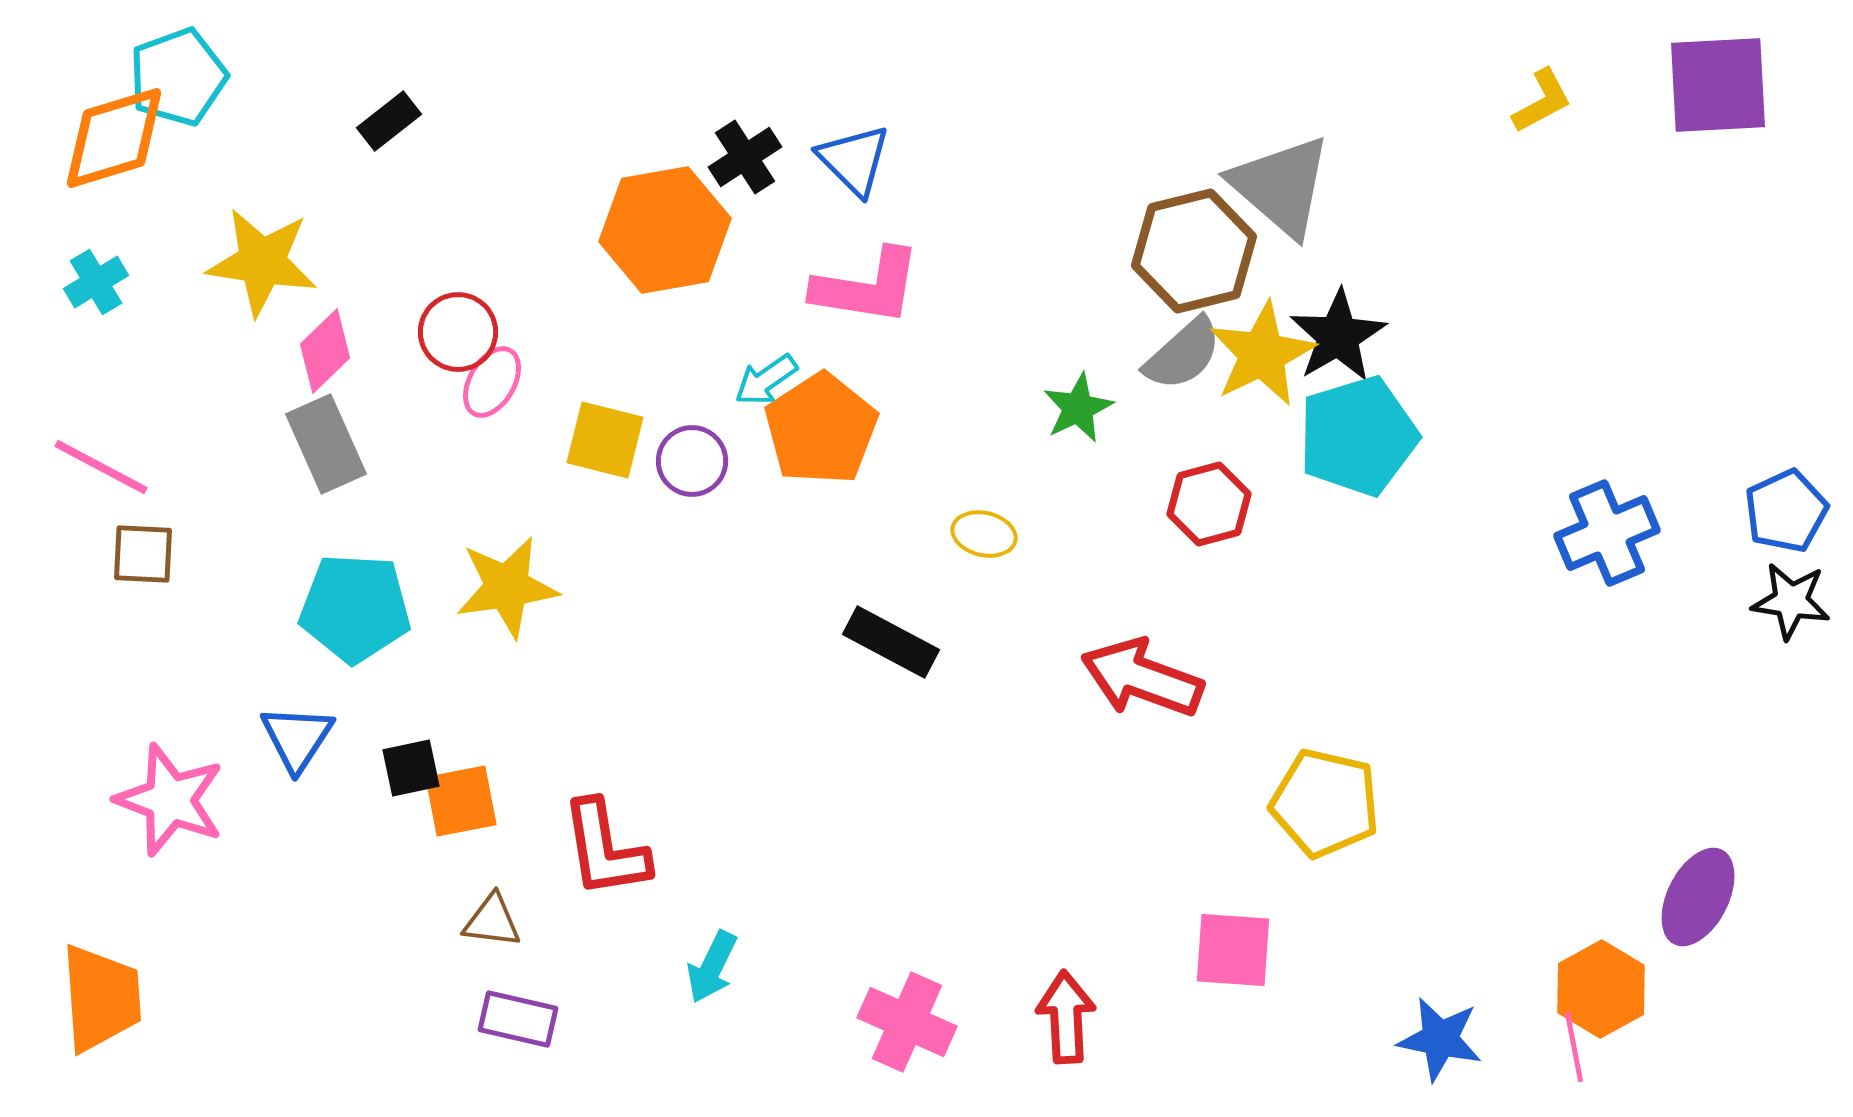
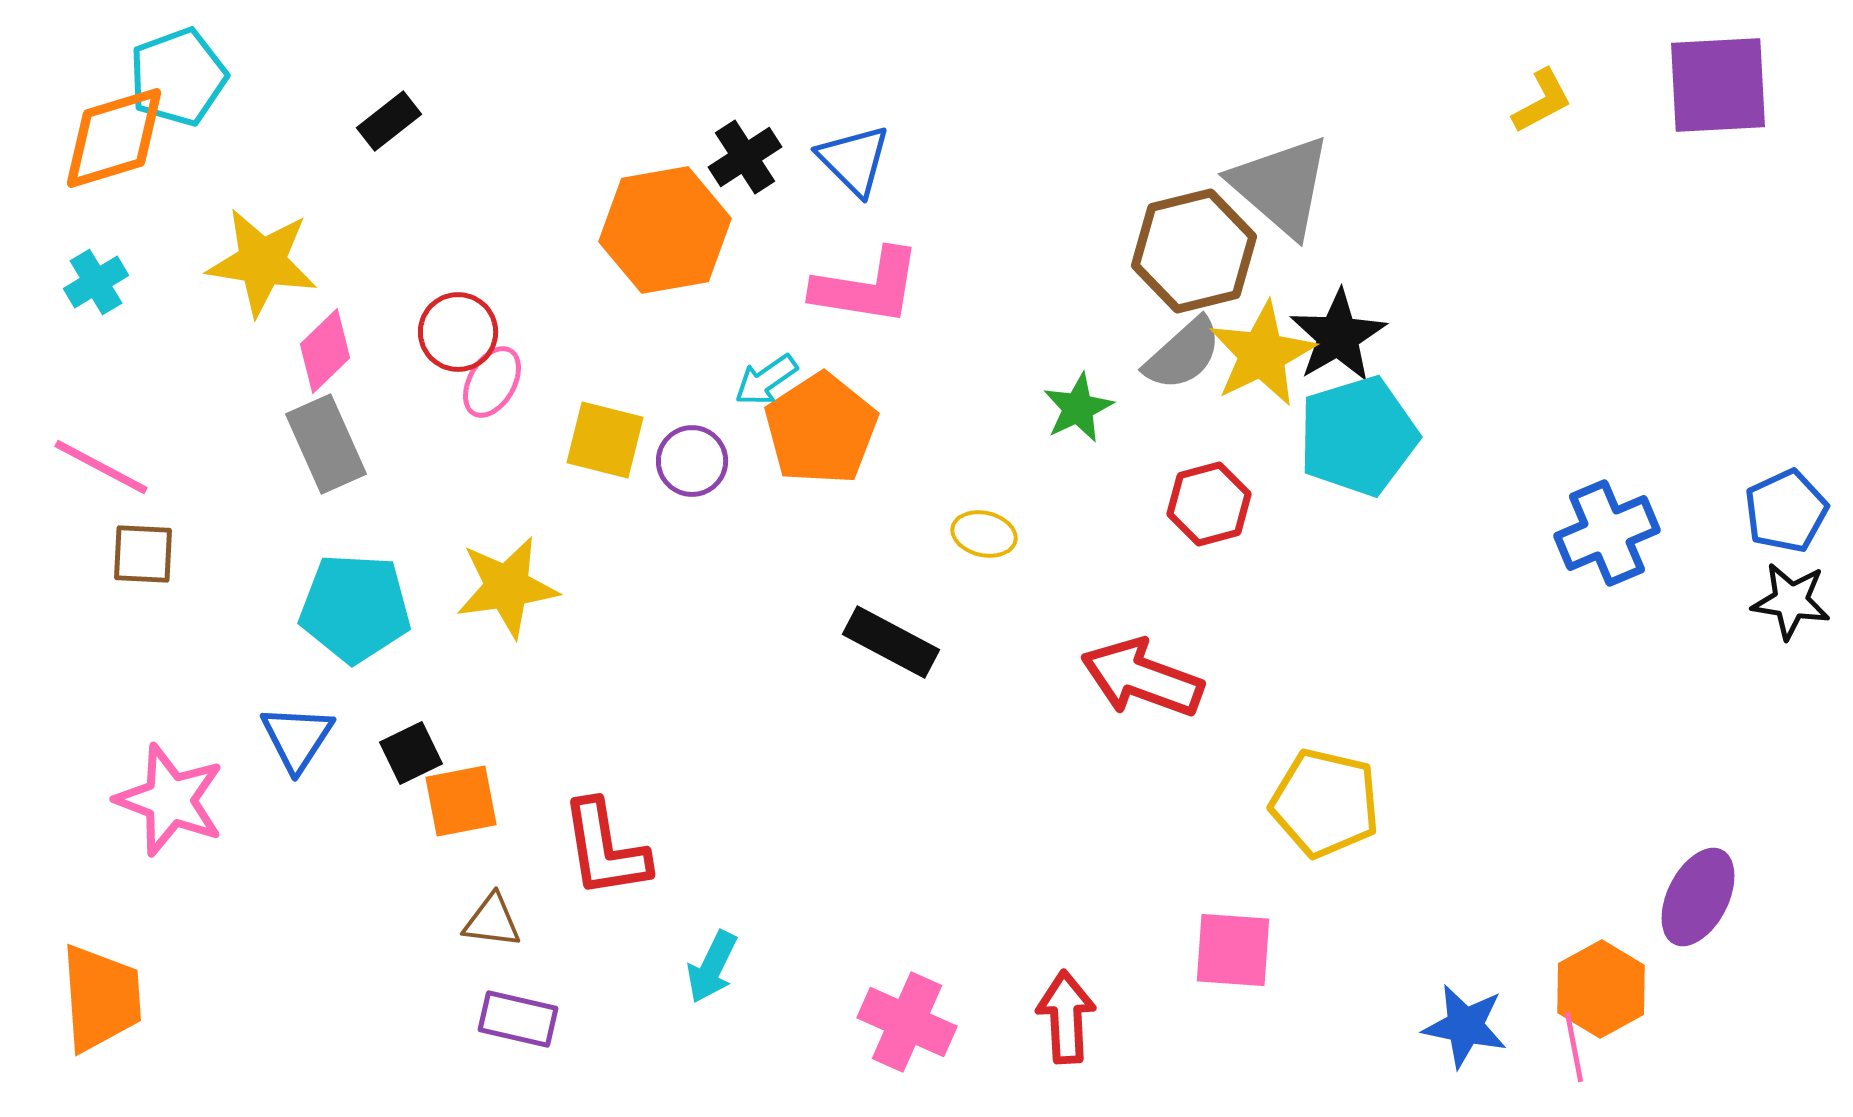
black square at (411, 768): moved 15 px up; rotated 14 degrees counterclockwise
blue star at (1440, 1039): moved 25 px right, 13 px up
